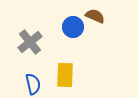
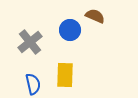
blue circle: moved 3 px left, 3 px down
